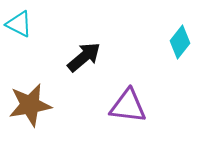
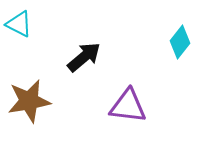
brown star: moved 1 px left, 4 px up
